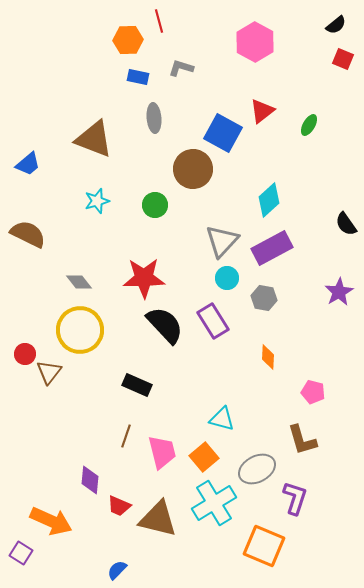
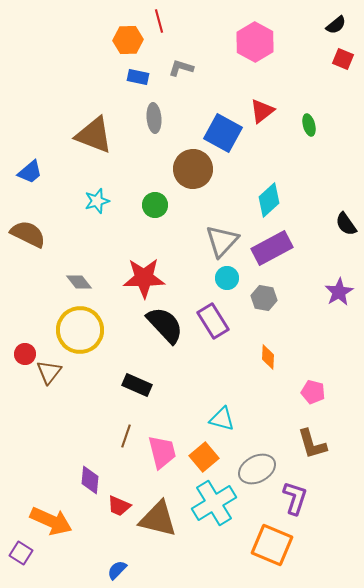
green ellipse at (309, 125): rotated 45 degrees counterclockwise
brown triangle at (94, 139): moved 4 px up
blue trapezoid at (28, 164): moved 2 px right, 8 px down
brown L-shape at (302, 440): moved 10 px right, 4 px down
orange square at (264, 546): moved 8 px right, 1 px up
